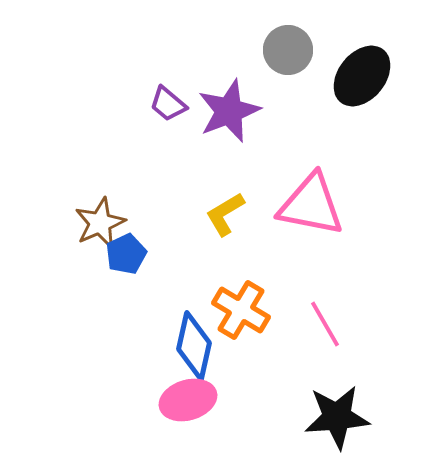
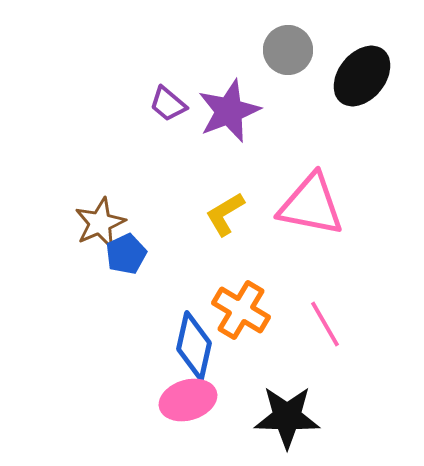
black star: moved 50 px left; rotated 6 degrees clockwise
